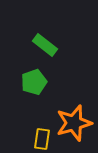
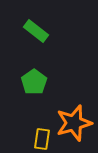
green rectangle: moved 9 px left, 14 px up
green pentagon: rotated 15 degrees counterclockwise
